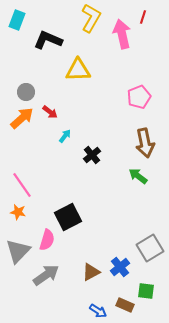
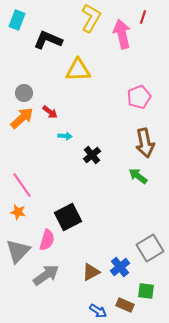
gray circle: moved 2 px left, 1 px down
cyan arrow: rotated 56 degrees clockwise
